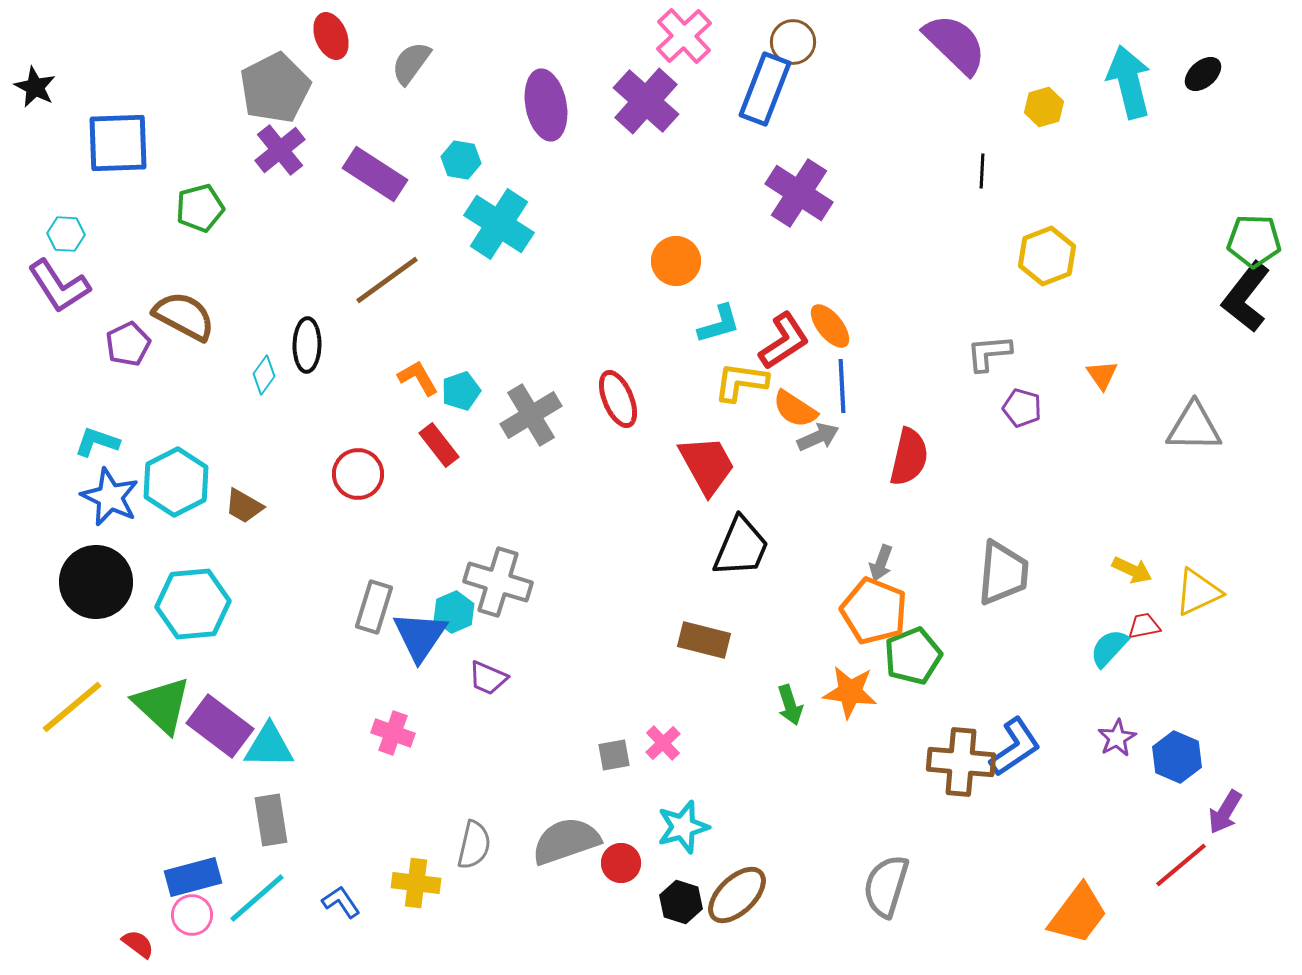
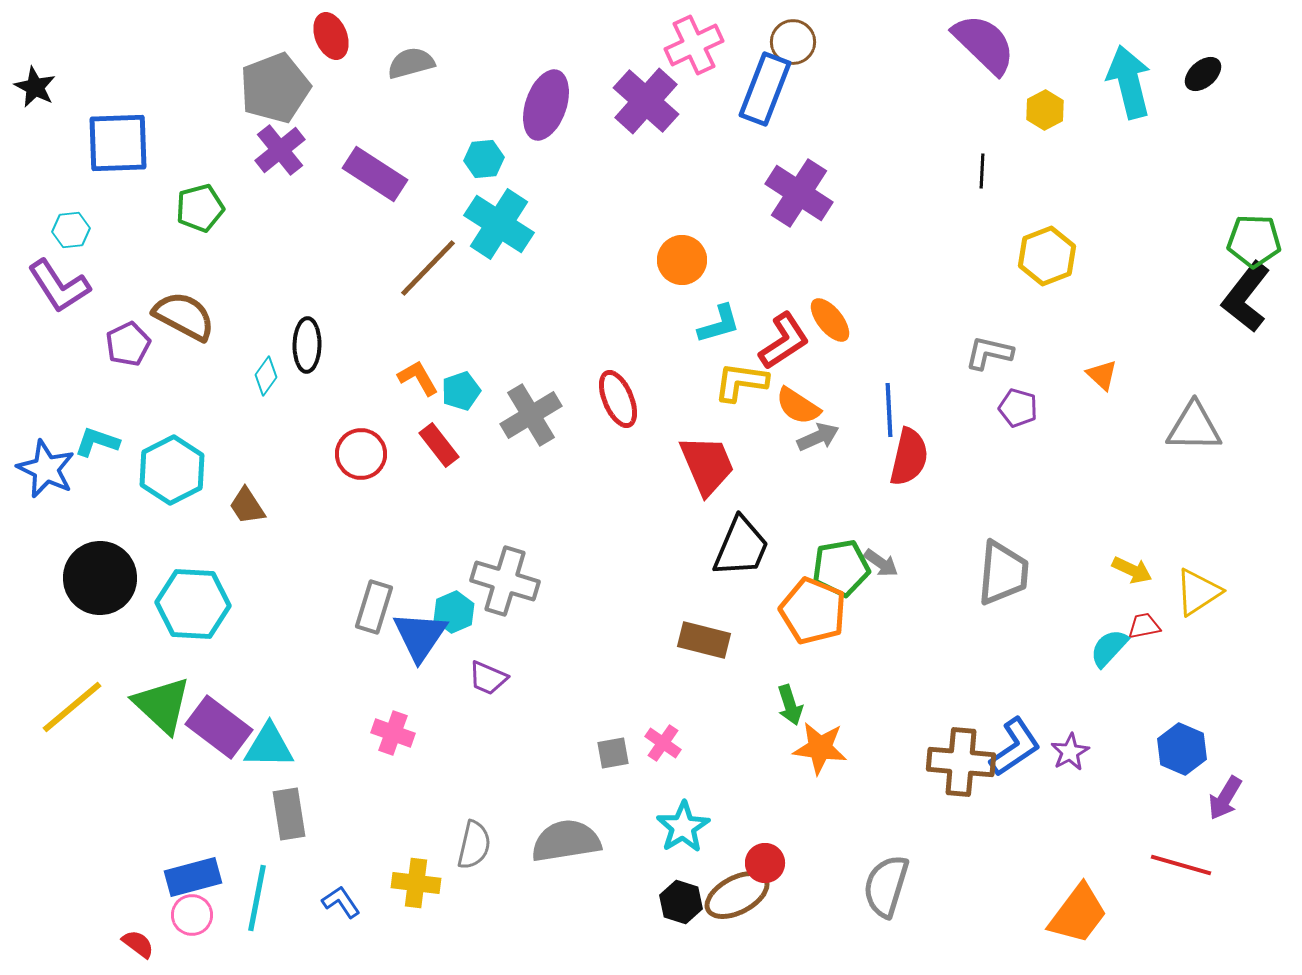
pink cross at (684, 36): moved 10 px right, 9 px down; rotated 18 degrees clockwise
purple semicircle at (955, 44): moved 29 px right
gray semicircle at (411, 63): rotated 39 degrees clockwise
gray pentagon at (275, 88): rotated 6 degrees clockwise
purple ellipse at (546, 105): rotated 30 degrees clockwise
yellow hexagon at (1044, 107): moved 1 px right, 3 px down; rotated 12 degrees counterclockwise
cyan hexagon at (461, 160): moved 23 px right, 1 px up; rotated 15 degrees counterclockwise
cyan hexagon at (66, 234): moved 5 px right, 4 px up; rotated 9 degrees counterclockwise
orange circle at (676, 261): moved 6 px right, 1 px up
brown line at (387, 280): moved 41 px right, 12 px up; rotated 10 degrees counterclockwise
orange ellipse at (830, 326): moved 6 px up
gray L-shape at (989, 353): rotated 18 degrees clockwise
cyan diamond at (264, 375): moved 2 px right, 1 px down
orange triangle at (1102, 375): rotated 12 degrees counterclockwise
blue line at (842, 386): moved 47 px right, 24 px down
purple pentagon at (1022, 408): moved 4 px left
orange semicircle at (795, 409): moved 3 px right, 3 px up
red trapezoid at (707, 465): rotated 6 degrees clockwise
red circle at (358, 474): moved 3 px right, 20 px up
cyan hexagon at (176, 482): moved 4 px left, 12 px up
blue star at (110, 497): moved 64 px left, 28 px up
brown trapezoid at (244, 506): moved 3 px right; rotated 27 degrees clockwise
gray arrow at (881, 563): rotated 75 degrees counterclockwise
black circle at (96, 582): moved 4 px right, 4 px up
gray cross at (498, 582): moved 7 px right, 1 px up
yellow triangle at (1198, 592): rotated 8 degrees counterclockwise
cyan hexagon at (193, 604): rotated 8 degrees clockwise
orange pentagon at (874, 611): moved 61 px left
green pentagon at (913, 656): moved 72 px left, 88 px up; rotated 12 degrees clockwise
orange star at (850, 692): moved 30 px left, 56 px down
purple rectangle at (220, 726): moved 1 px left, 1 px down
purple star at (1117, 738): moved 47 px left, 14 px down
pink cross at (663, 743): rotated 12 degrees counterclockwise
gray square at (614, 755): moved 1 px left, 2 px up
blue hexagon at (1177, 757): moved 5 px right, 8 px up
purple arrow at (1225, 812): moved 14 px up
gray rectangle at (271, 820): moved 18 px right, 6 px up
cyan star at (683, 827): rotated 16 degrees counterclockwise
gray semicircle at (566, 841): rotated 10 degrees clockwise
red circle at (621, 863): moved 144 px right
red line at (1181, 865): rotated 56 degrees clockwise
brown ellipse at (737, 895): rotated 16 degrees clockwise
cyan line at (257, 898): rotated 38 degrees counterclockwise
